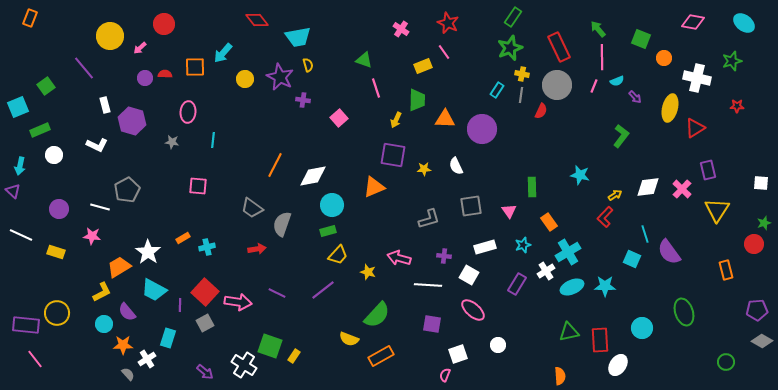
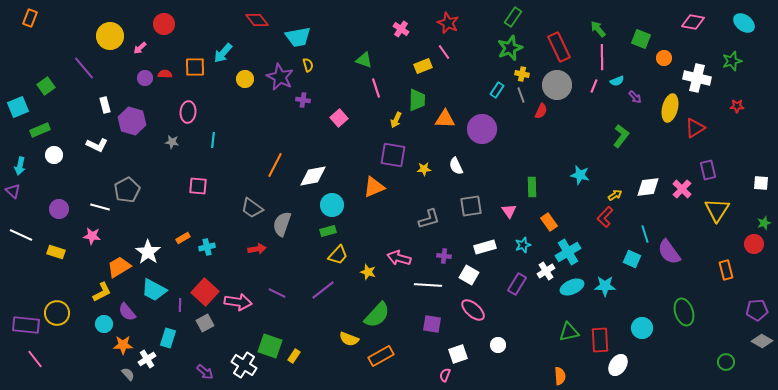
gray line at (521, 95): rotated 28 degrees counterclockwise
